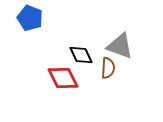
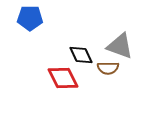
blue pentagon: rotated 20 degrees counterclockwise
brown semicircle: rotated 85 degrees clockwise
